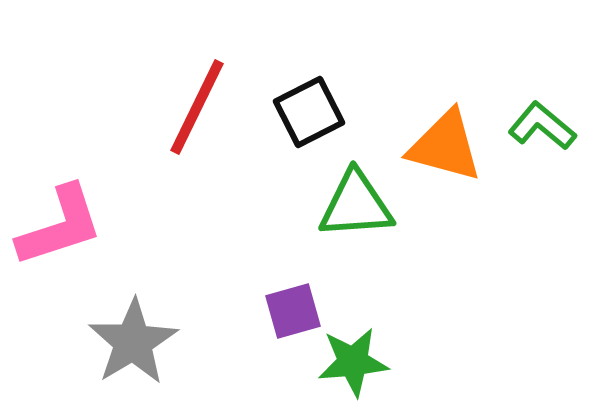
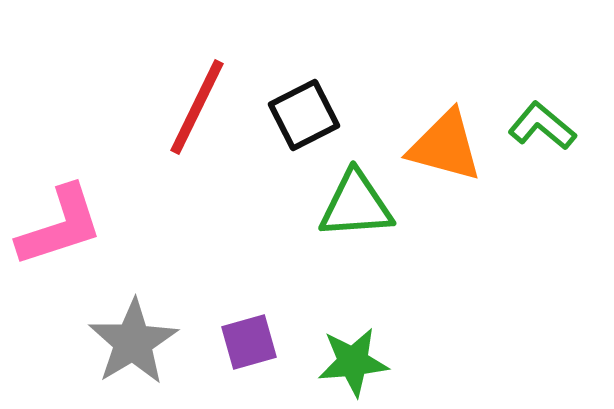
black square: moved 5 px left, 3 px down
purple square: moved 44 px left, 31 px down
